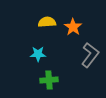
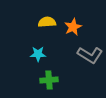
orange star: rotated 12 degrees clockwise
gray L-shape: rotated 85 degrees clockwise
